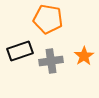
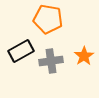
black rectangle: moved 1 px right; rotated 10 degrees counterclockwise
